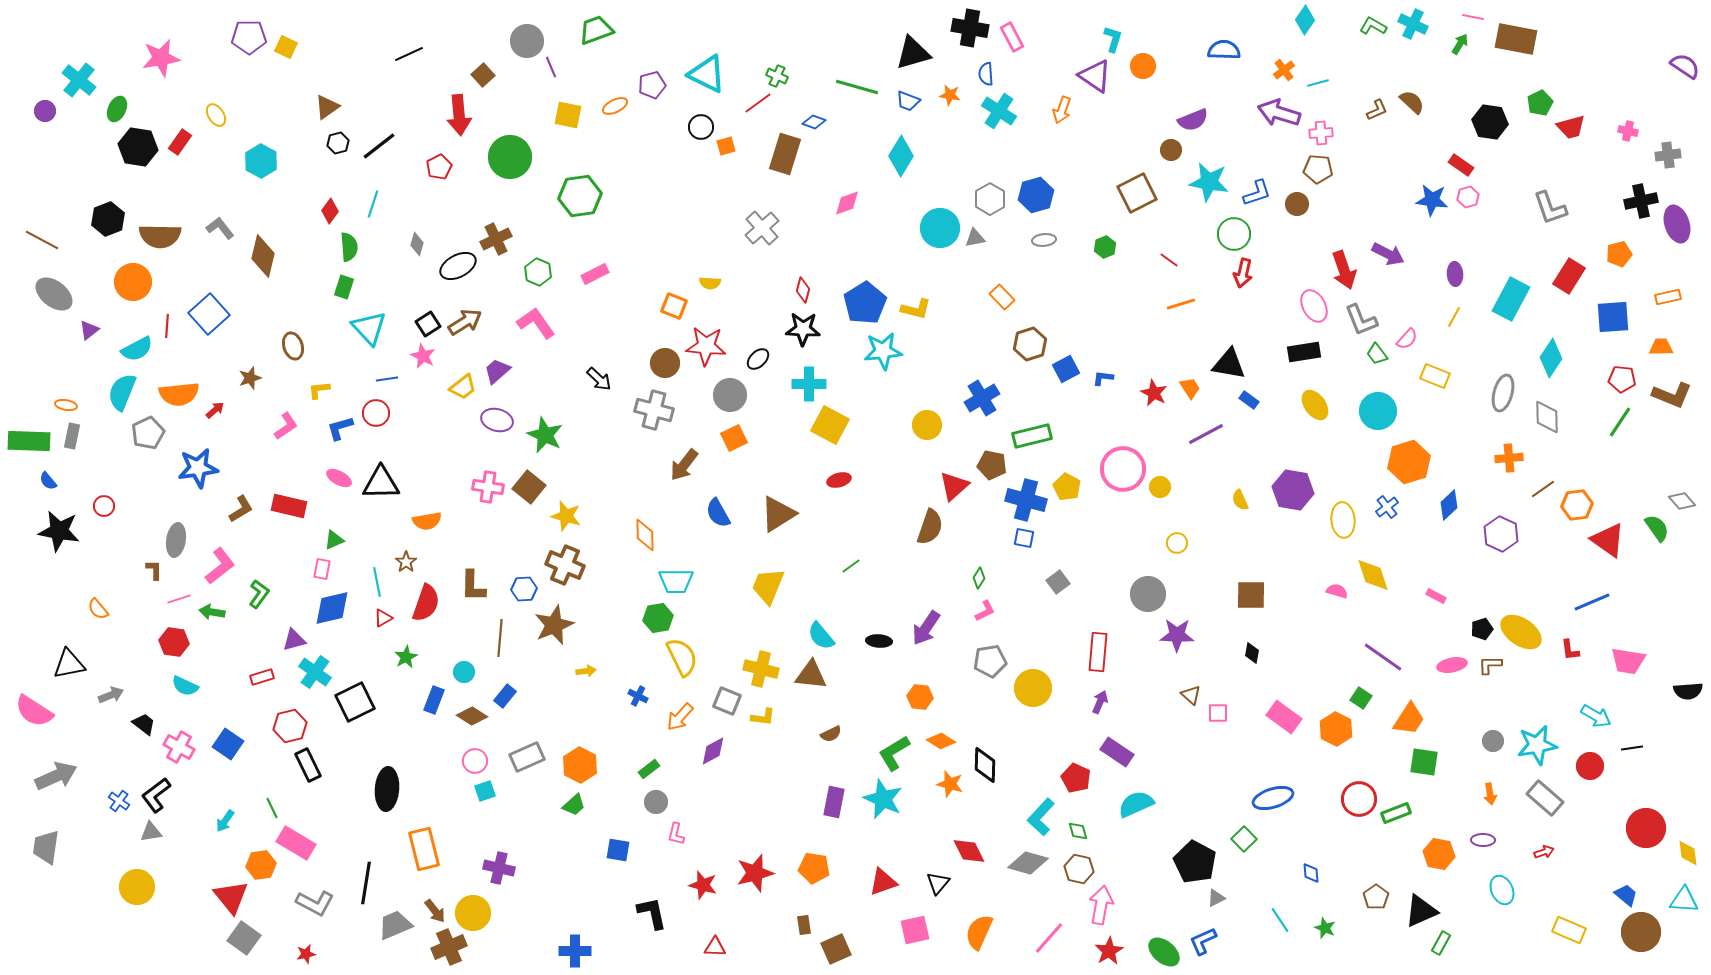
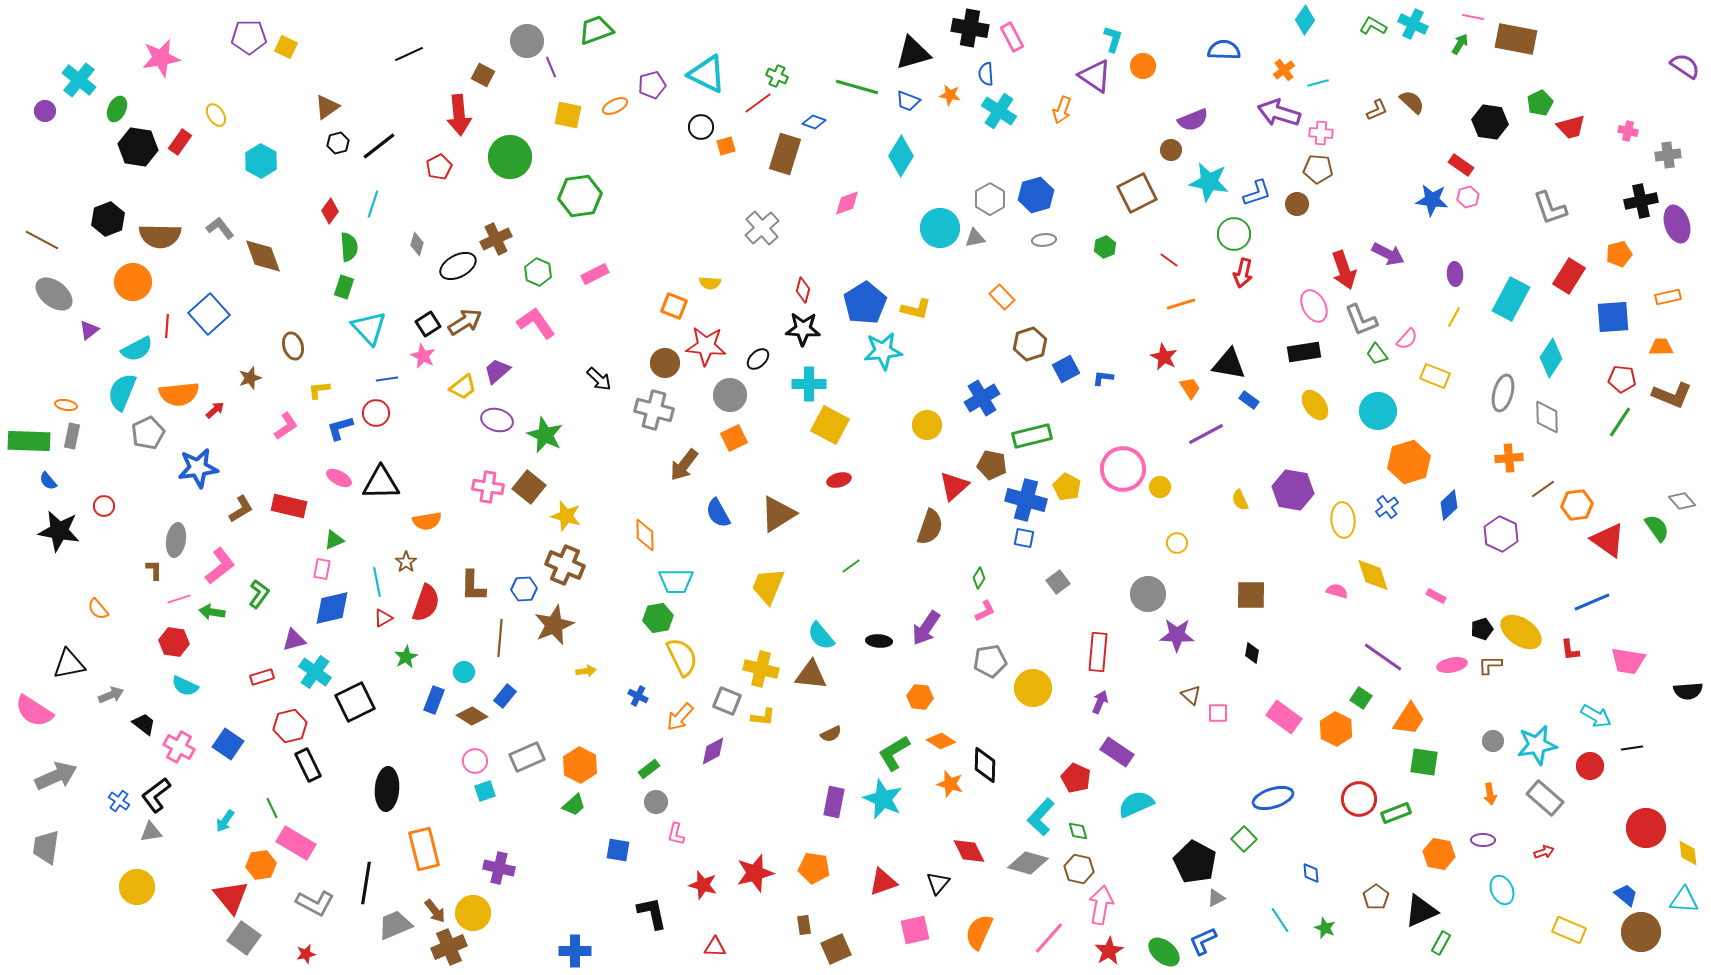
brown square at (483, 75): rotated 20 degrees counterclockwise
pink cross at (1321, 133): rotated 10 degrees clockwise
brown diamond at (263, 256): rotated 33 degrees counterclockwise
red star at (1154, 393): moved 10 px right, 36 px up
